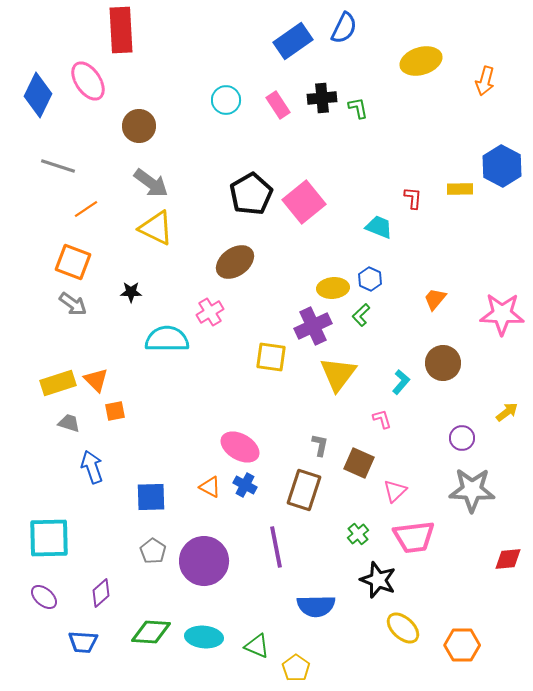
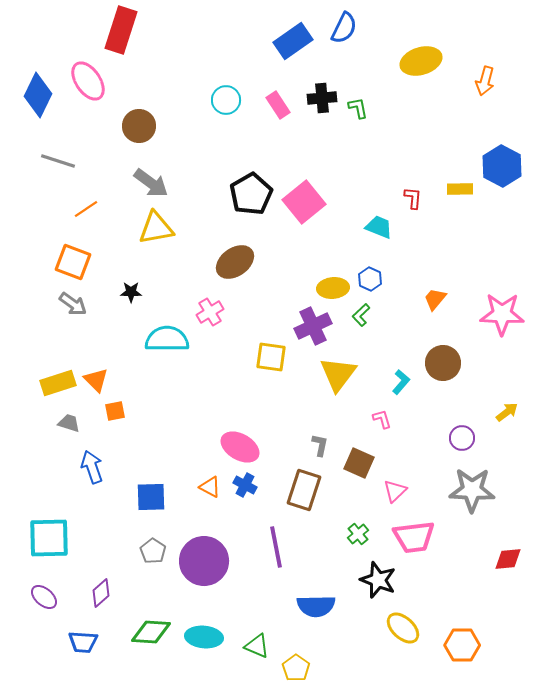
red rectangle at (121, 30): rotated 21 degrees clockwise
gray line at (58, 166): moved 5 px up
yellow triangle at (156, 228): rotated 36 degrees counterclockwise
